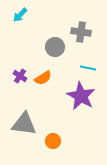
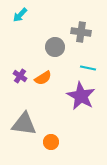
orange circle: moved 2 px left, 1 px down
